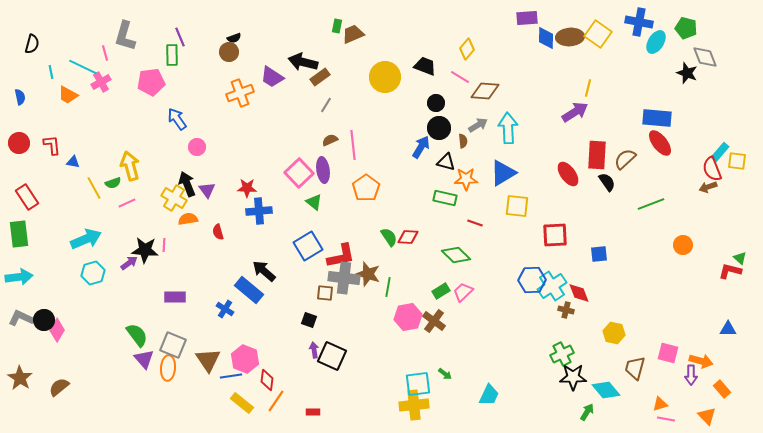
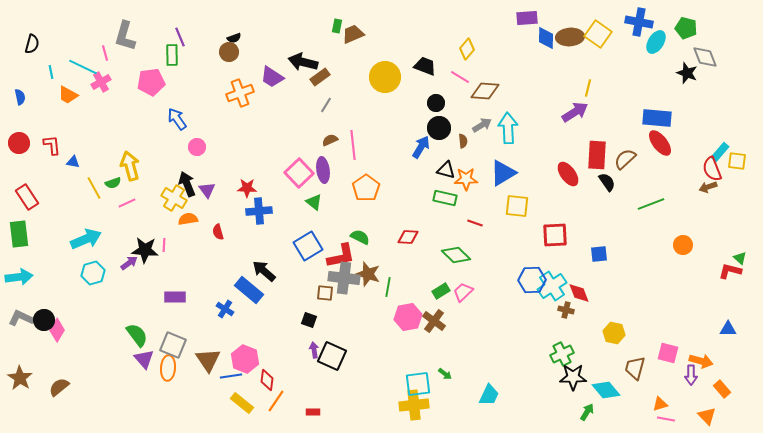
gray arrow at (478, 125): moved 4 px right
black triangle at (446, 162): moved 8 px down
green semicircle at (389, 237): moved 29 px left; rotated 30 degrees counterclockwise
